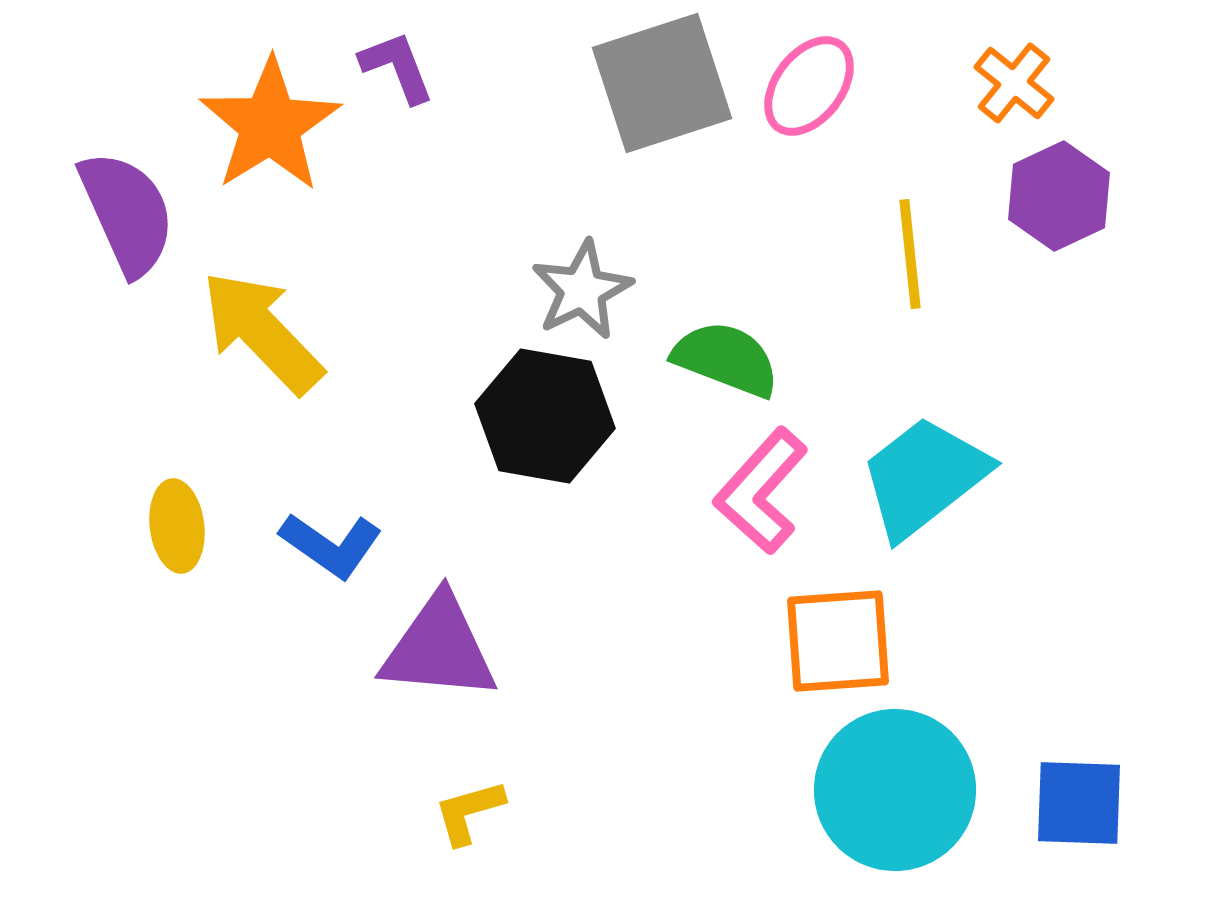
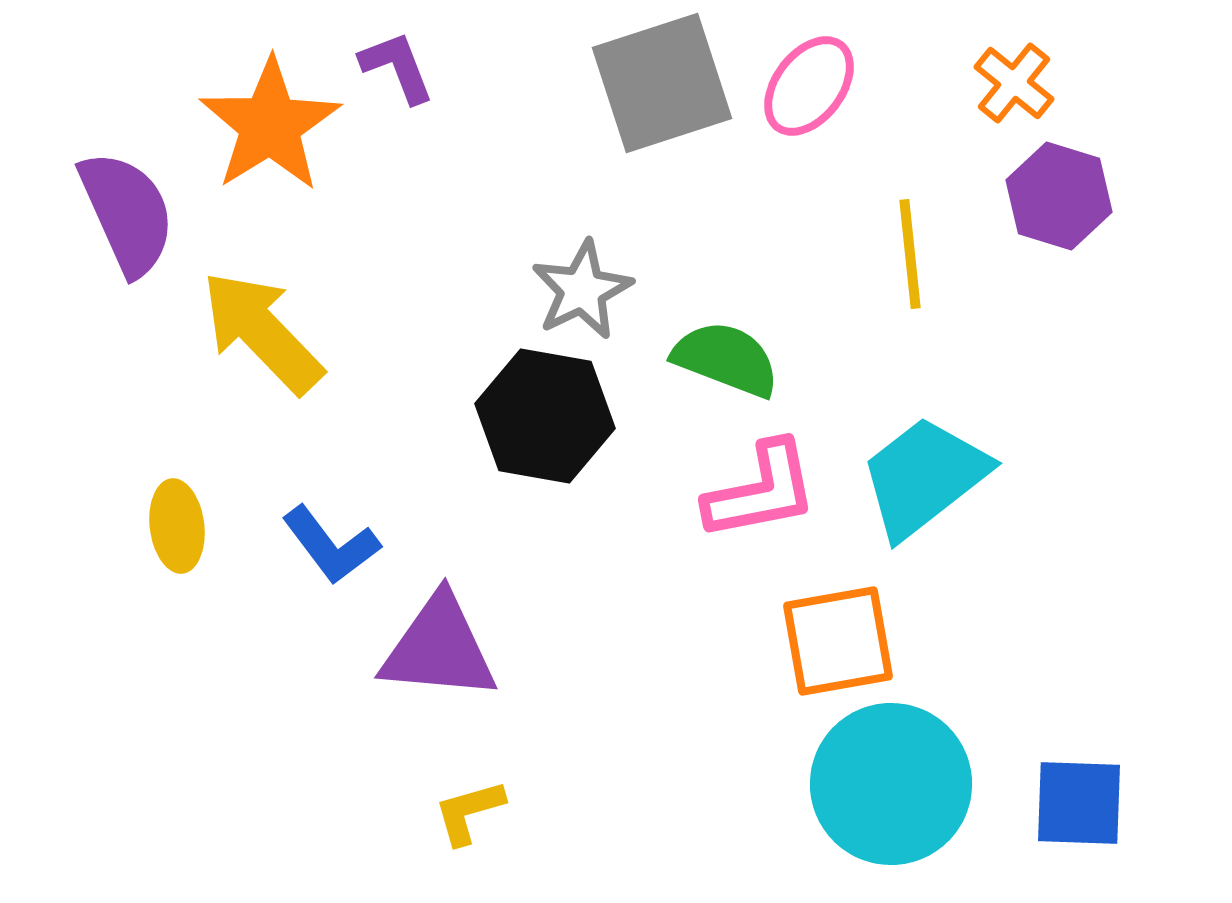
purple hexagon: rotated 18 degrees counterclockwise
pink L-shape: rotated 143 degrees counterclockwise
blue L-shape: rotated 18 degrees clockwise
orange square: rotated 6 degrees counterclockwise
cyan circle: moved 4 px left, 6 px up
